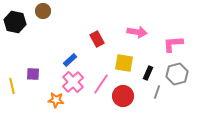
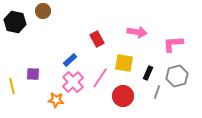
gray hexagon: moved 2 px down
pink line: moved 1 px left, 6 px up
